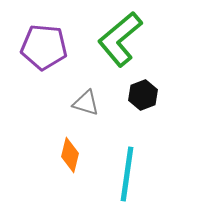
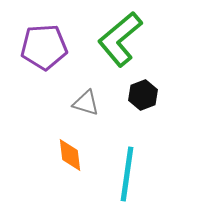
purple pentagon: rotated 9 degrees counterclockwise
orange diamond: rotated 20 degrees counterclockwise
